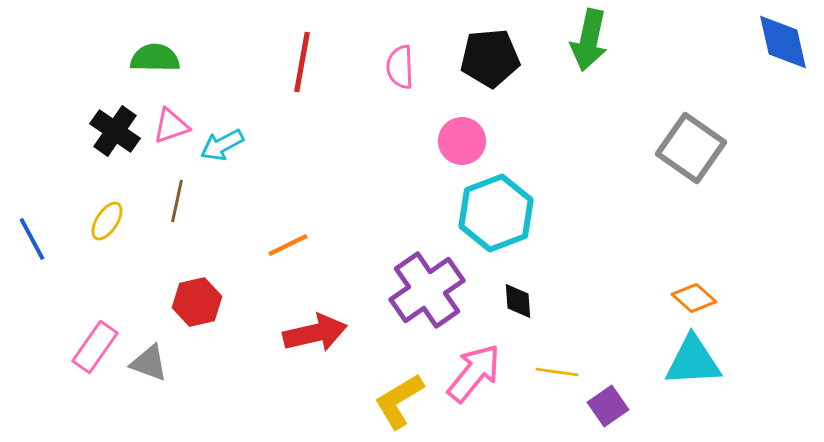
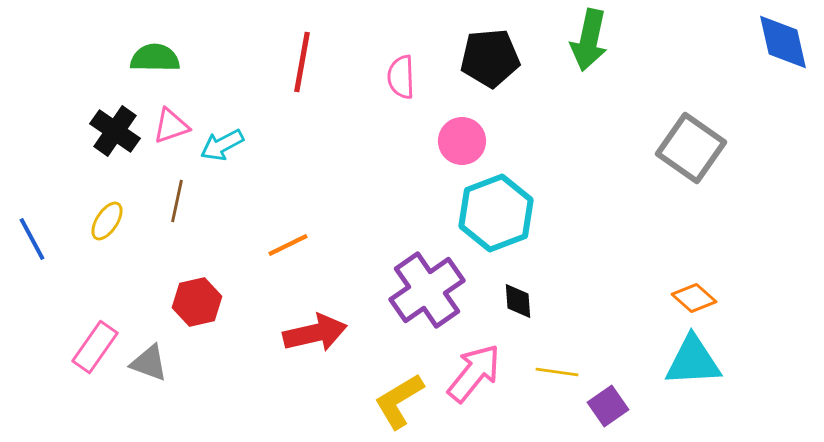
pink semicircle: moved 1 px right, 10 px down
